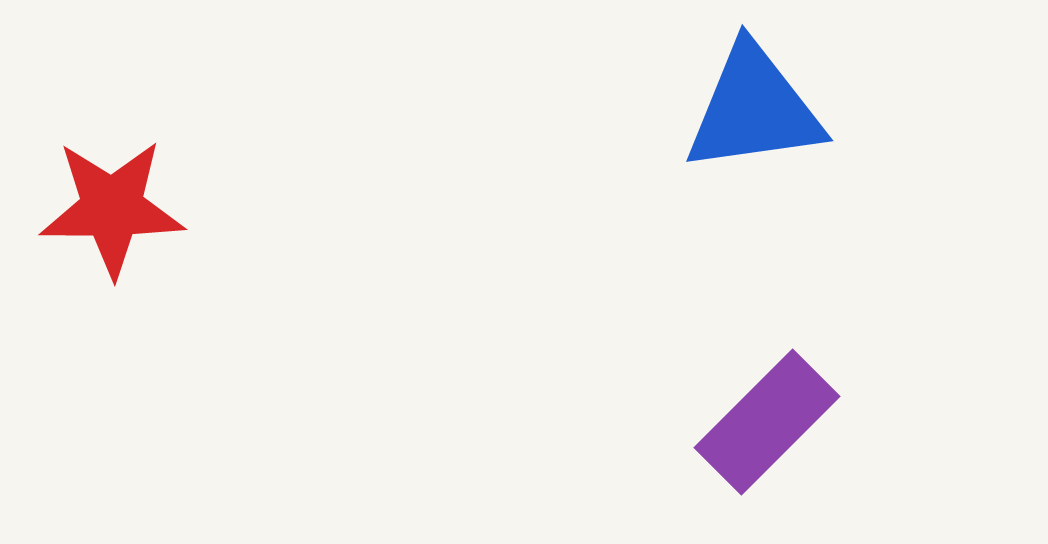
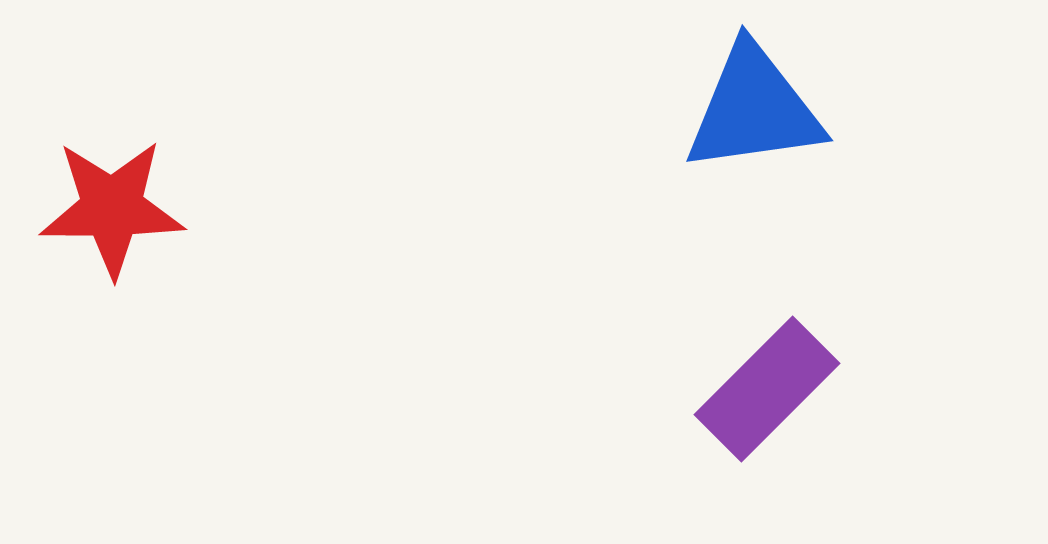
purple rectangle: moved 33 px up
